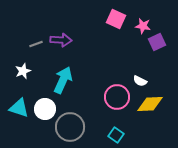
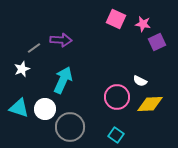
pink star: moved 2 px up
gray line: moved 2 px left, 4 px down; rotated 16 degrees counterclockwise
white star: moved 1 px left, 2 px up
